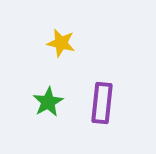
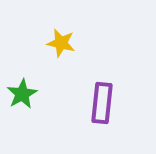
green star: moved 26 px left, 8 px up
